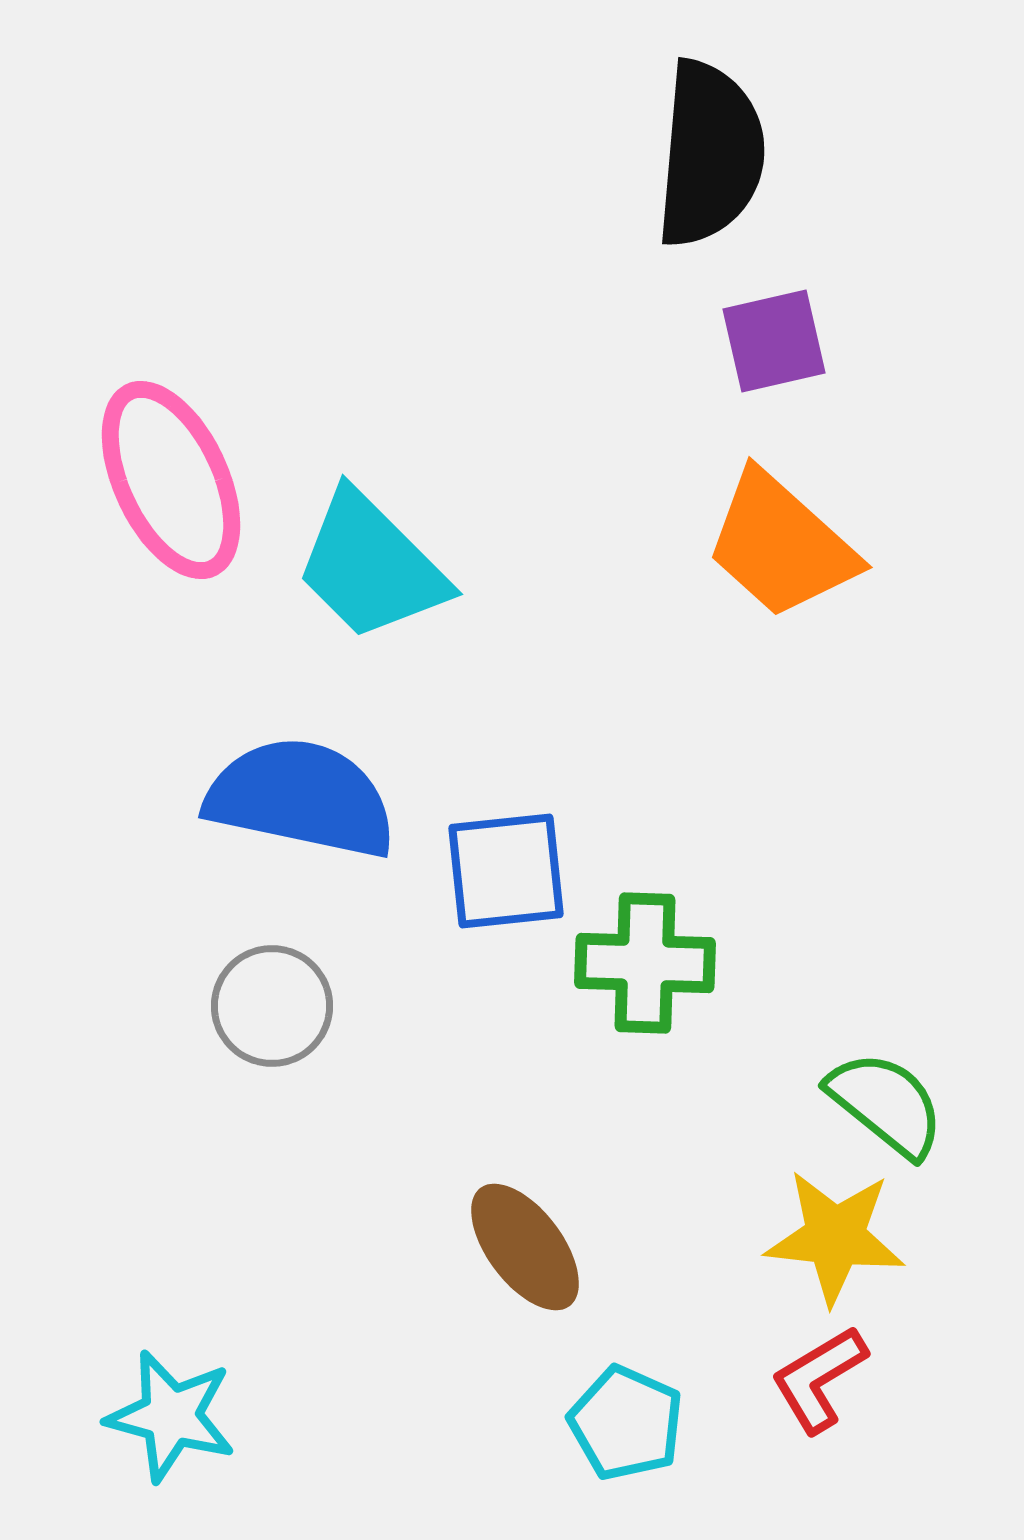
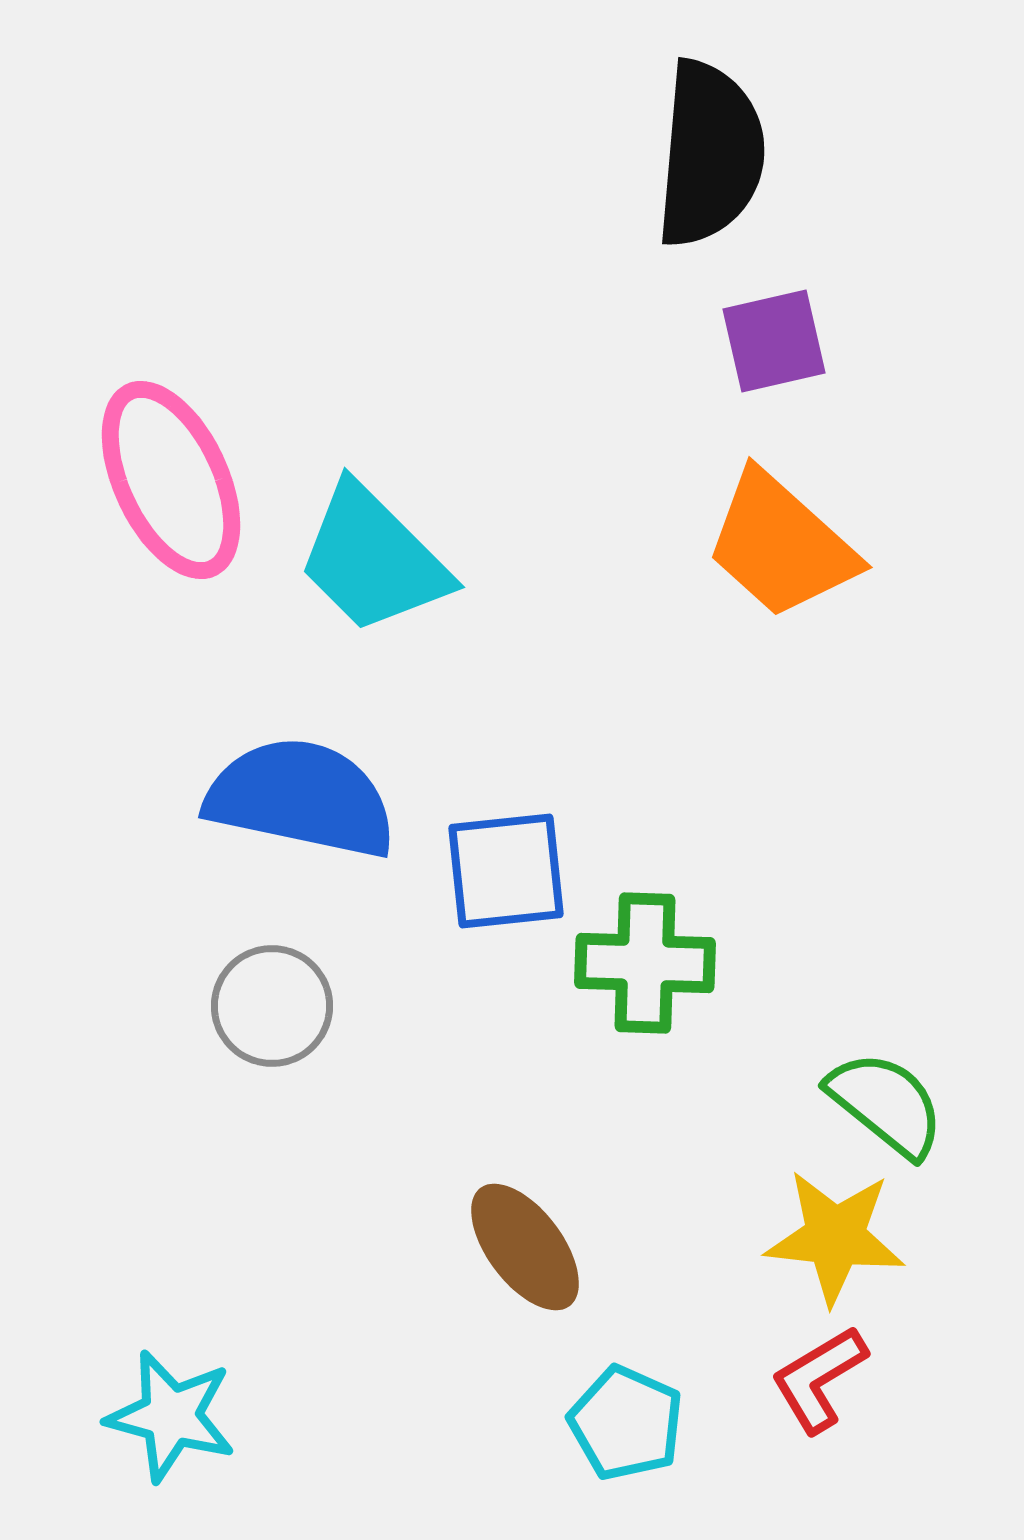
cyan trapezoid: moved 2 px right, 7 px up
